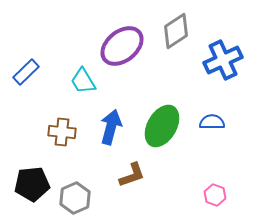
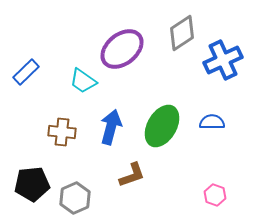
gray diamond: moved 6 px right, 2 px down
purple ellipse: moved 3 px down
cyan trapezoid: rotated 24 degrees counterclockwise
